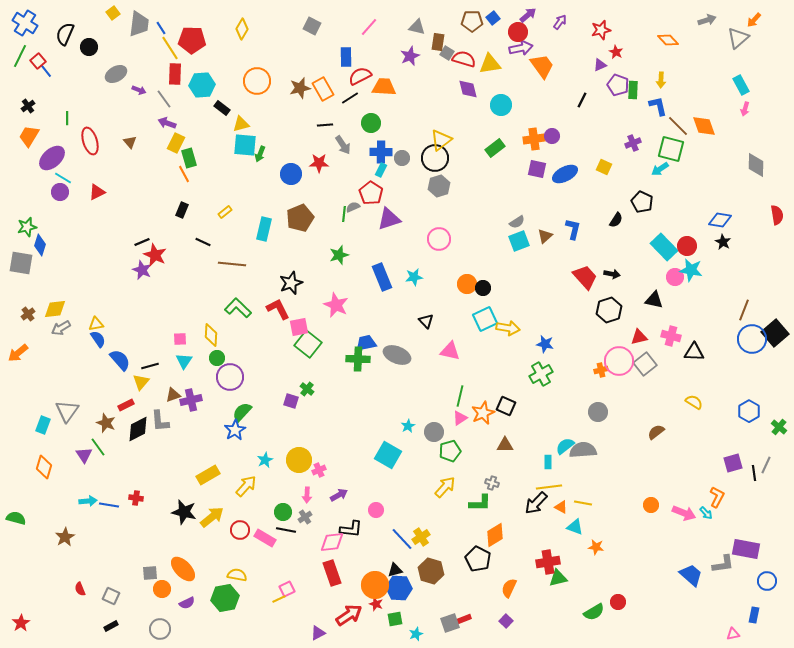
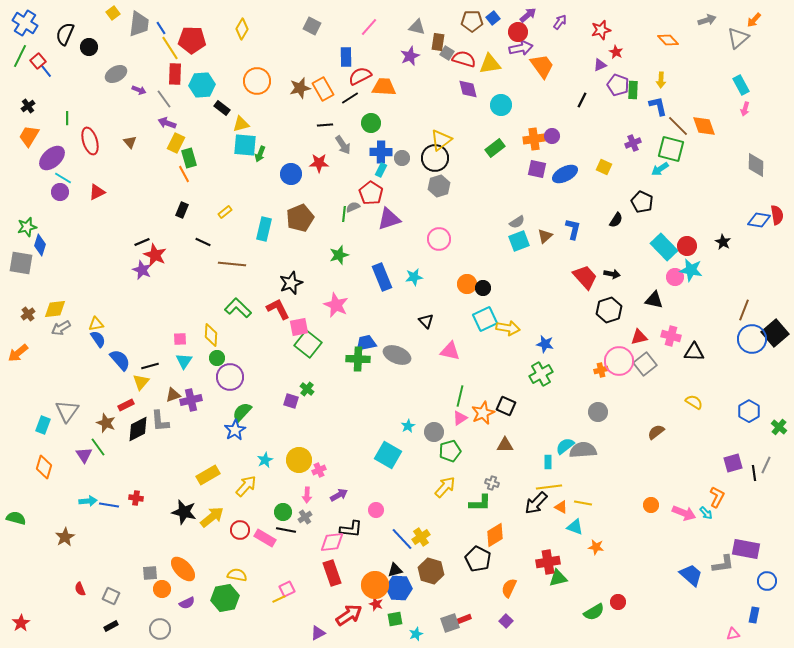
blue diamond at (720, 220): moved 39 px right
